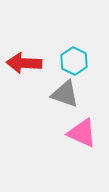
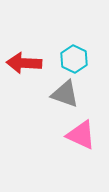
cyan hexagon: moved 2 px up
pink triangle: moved 1 px left, 2 px down
